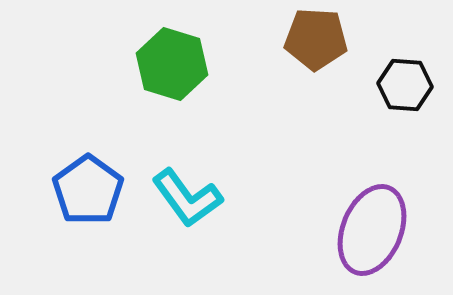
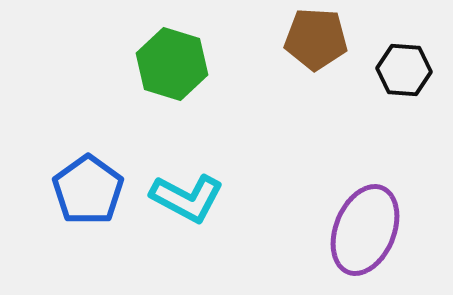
black hexagon: moved 1 px left, 15 px up
cyan L-shape: rotated 26 degrees counterclockwise
purple ellipse: moved 7 px left
